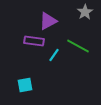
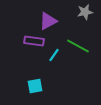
gray star: rotated 21 degrees clockwise
cyan square: moved 10 px right, 1 px down
